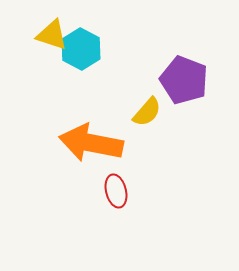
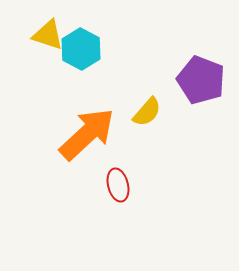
yellow triangle: moved 4 px left
purple pentagon: moved 17 px right
orange arrow: moved 4 px left, 9 px up; rotated 126 degrees clockwise
red ellipse: moved 2 px right, 6 px up
